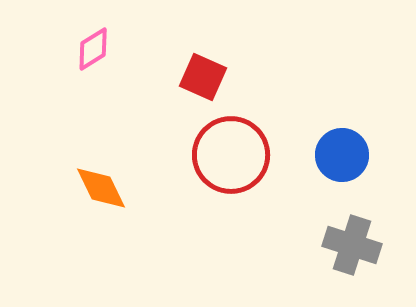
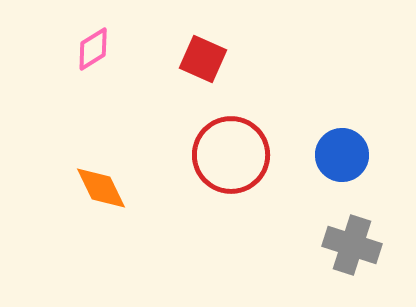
red square: moved 18 px up
